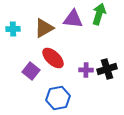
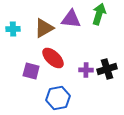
purple triangle: moved 2 px left
purple square: rotated 24 degrees counterclockwise
